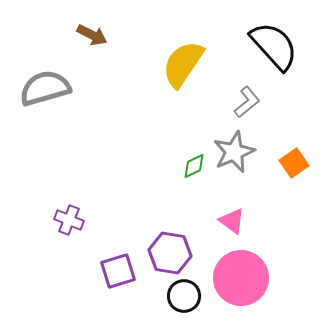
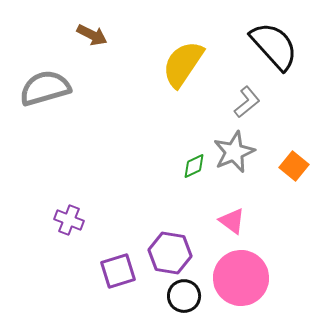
orange square: moved 3 px down; rotated 16 degrees counterclockwise
